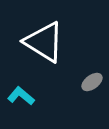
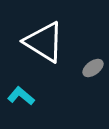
gray ellipse: moved 1 px right, 14 px up
